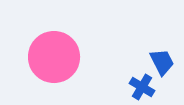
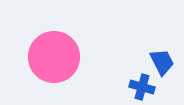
blue cross: rotated 15 degrees counterclockwise
